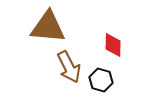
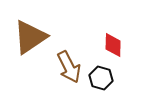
brown triangle: moved 18 px left, 10 px down; rotated 39 degrees counterclockwise
black hexagon: moved 2 px up
